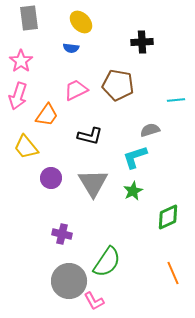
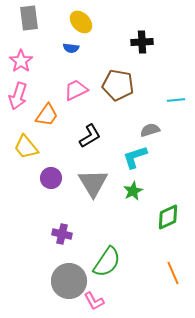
black L-shape: rotated 45 degrees counterclockwise
